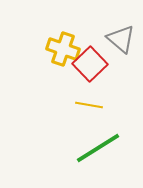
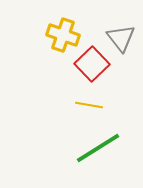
gray triangle: moved 1 px up; rotated 12 degrees clockwise
yellow cross: moved 14 px up
red square: moved 2 px right
